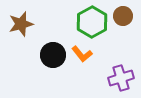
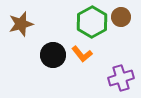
brown circle: moved 2 px left, 1 px down
